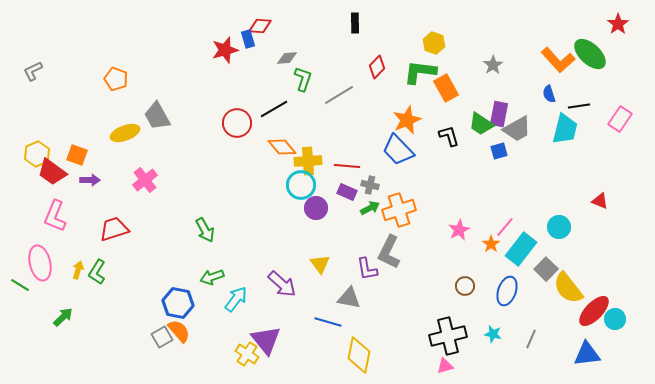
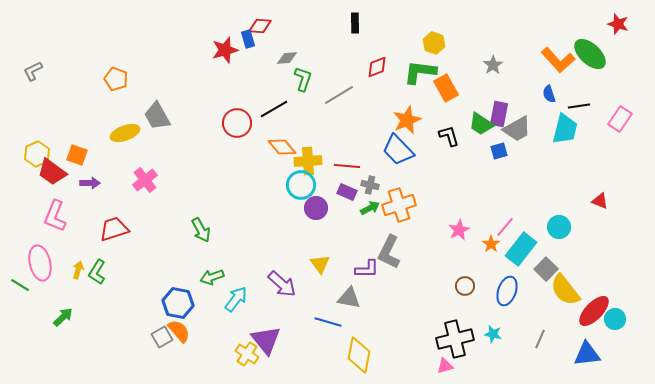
red star at (618, 24): rotated 20 degrees counterclockwise
red diamond at (377, 67): rotated 25 degrees clockwise
purple arrow at (90, 180): moved 3 px down
orange cross at (399, 210): moved 5 px up
green arrow at (205, 230): moved 4 px left
purple L-shape at (367, 269): rotated 80 degrees counterclockwise
yellow semicircle at (568, 288): moved 3 px left, 2 px down
black cross at (448, 336): moved 7 px right, 3 px down
gray line at (531, 339): moved 9 px right
